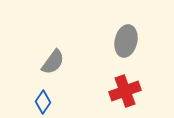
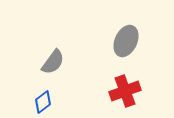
gray ellipse: rotated 12 degrees clockwise
blue diamond: rotated 20 degrees clockwise
